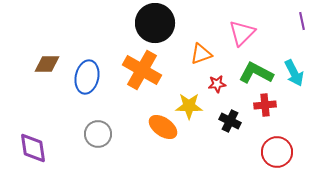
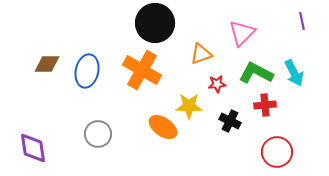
blue ellipse: moved 6 px up
